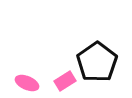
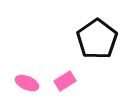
black pentagon: moved 23 px up
